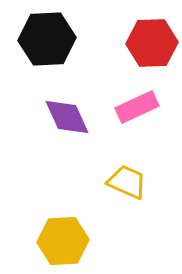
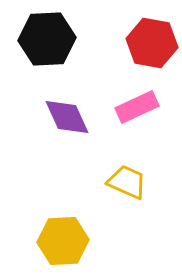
red hexagon: rotated 12 degrees clockwise
